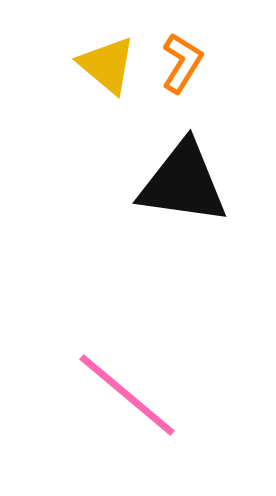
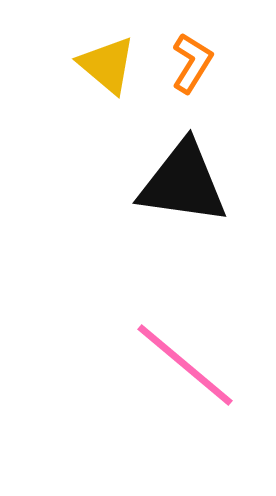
orange L-shape: moved 10 px right
pink line: moved 58 px right, 30 px up
